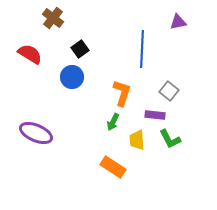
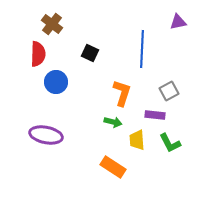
brown cross: moved 1 px left, 6 px down
black square: moved 10 px right, 4 px down; rotated 30 degrees counterclockwise
red semicircle: moved 8 px right; rotated 60 degrees clockwise
blue circle: moved 16 px left, 5 px down
gray square: rotated 24 degrees clockwise
green arrow: rotated 102 degrees counterclockwise
purple ellipse: moved 10 px right, 2 px down; rotated 12 degrees counterclockwise
green L-shape: moved 4 px down
